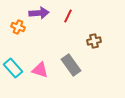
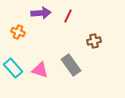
purple arrow: moved 2 px right
orange cross: moved 5 px down
